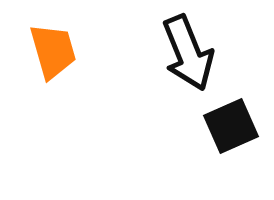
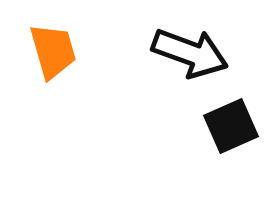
black arrow: moved 2 px right; rotated 48 degrees counterclockwise
